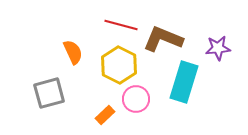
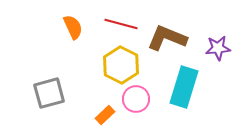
red line: moved 1 px up
brown L-shape: moved 4 px right, 1 px up
orange semicircle: moved 25 px up
yellow hexagon: moved 2 px right
cyan rectangle: moved 5 px down
